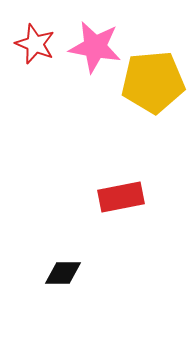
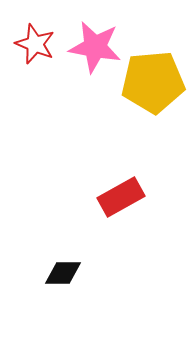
red rectangle: rotated 18 degrees counterclockwise
